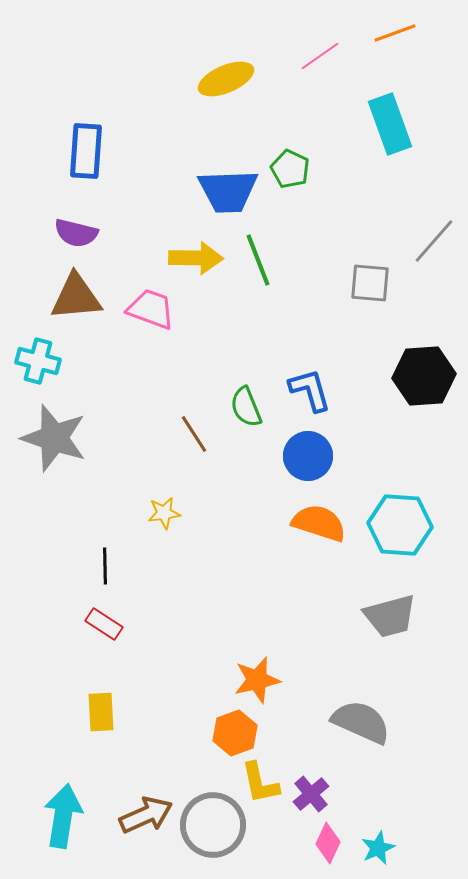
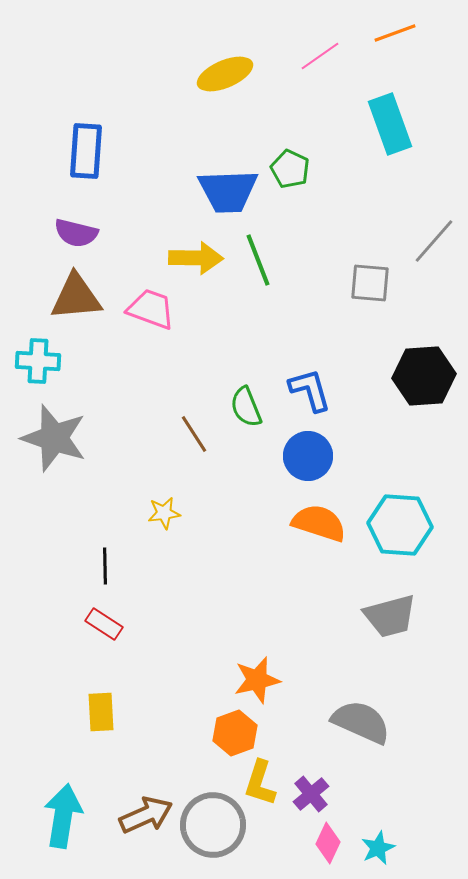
yellow ellipse: moved 1 px left, 5 px up
cyan cross: rotated 12 degrees counterclockwise
yellow L-shape: rotated 30 degrees clockwise
